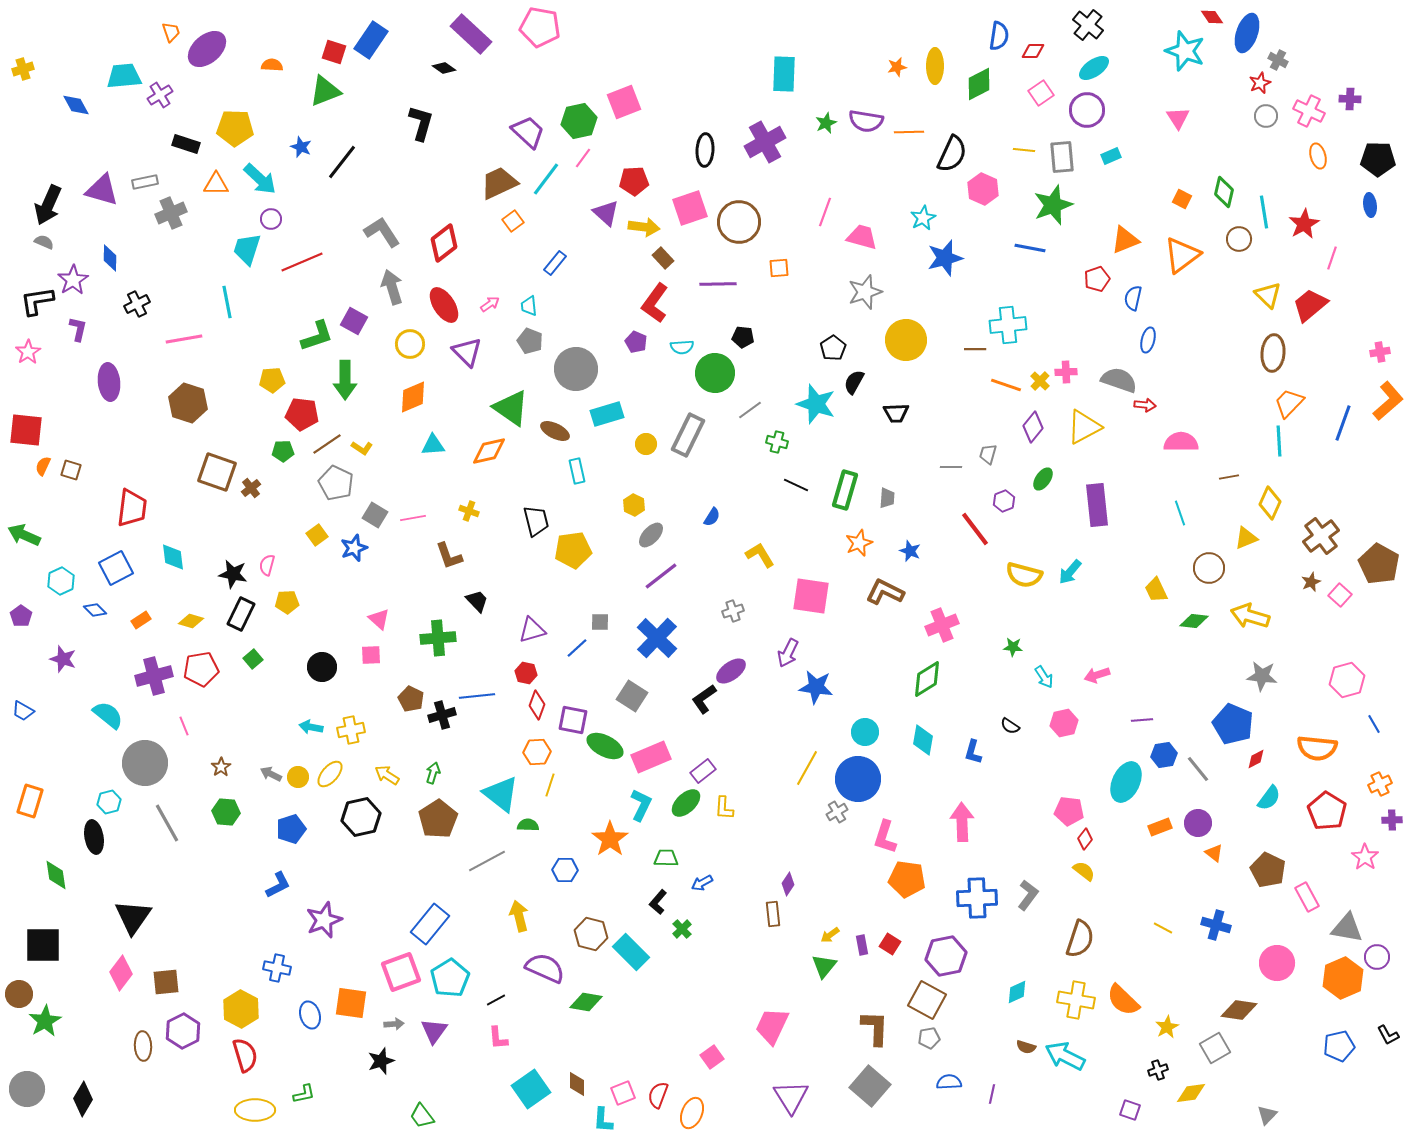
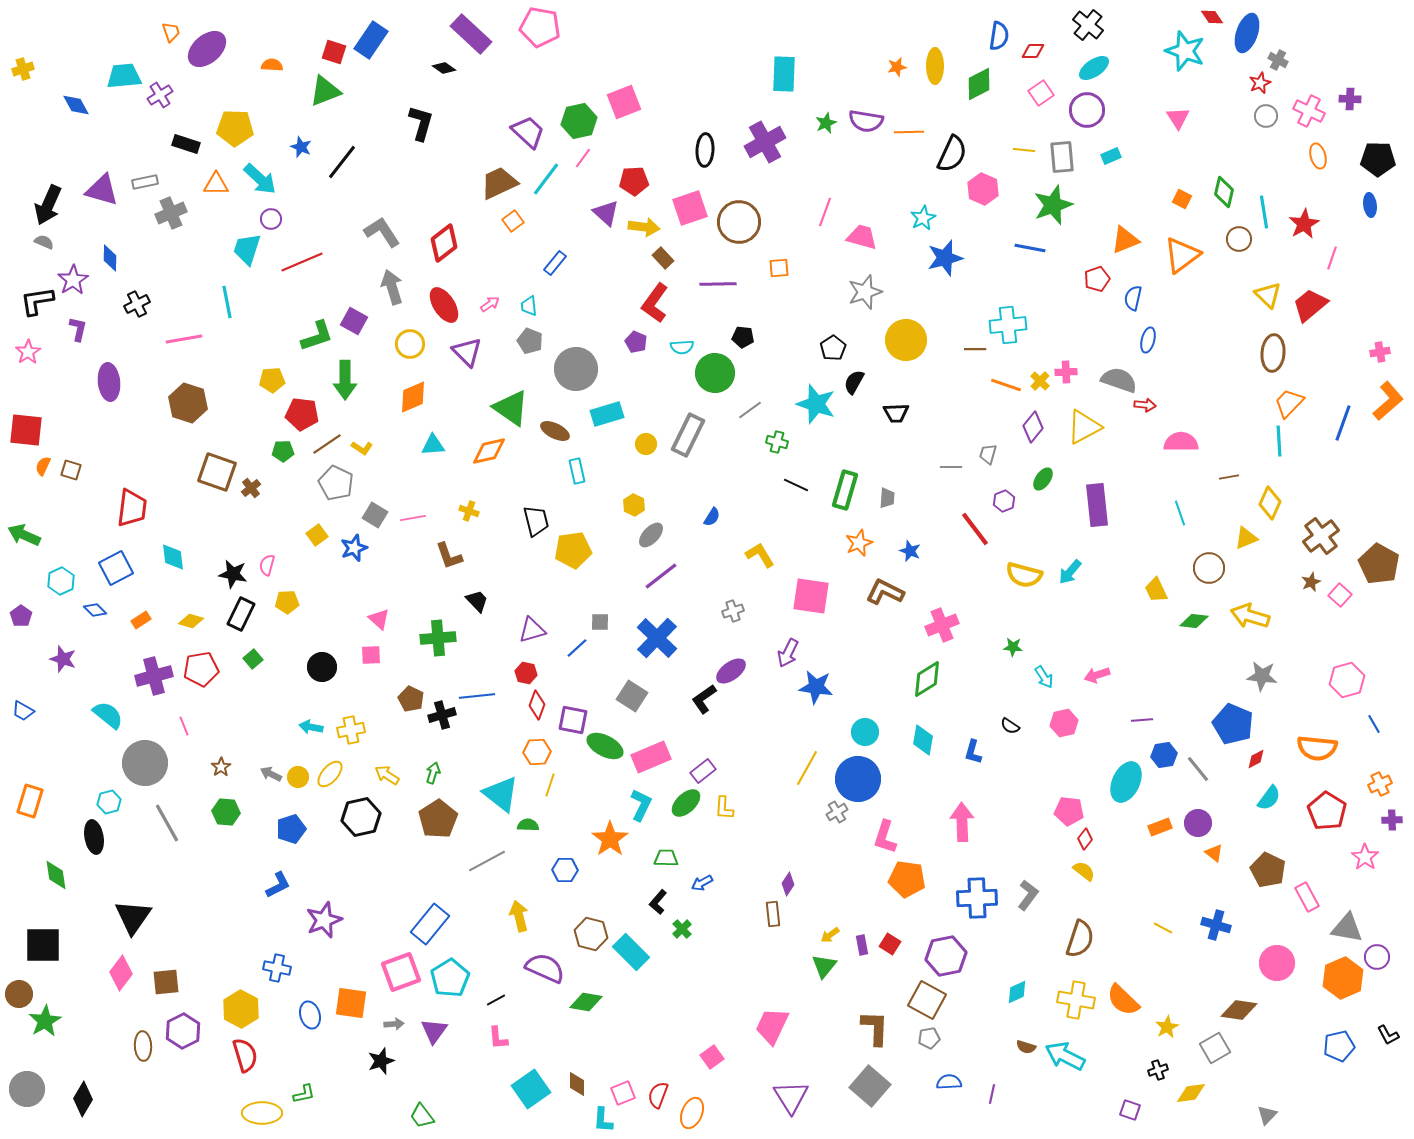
yellow ellipse at (255, 1110): moved 7 px right, 3 px down
